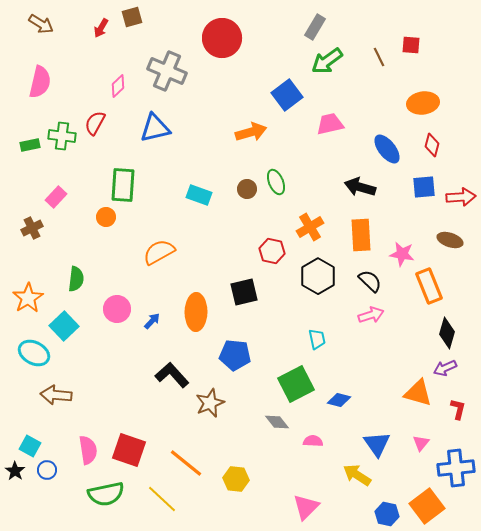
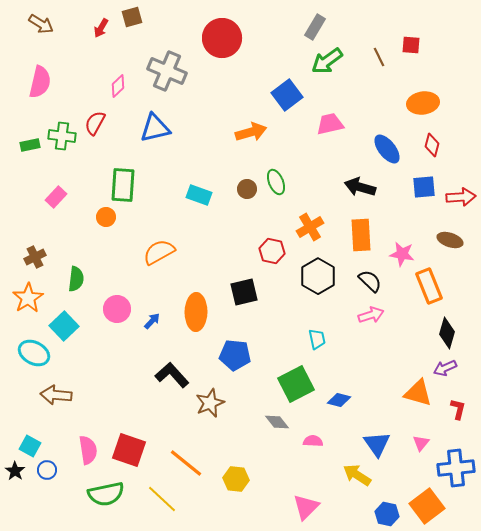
brown cross at (32, 228): moved 3 px right, 29 px down
